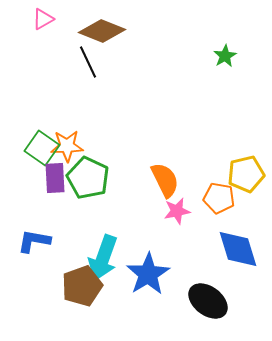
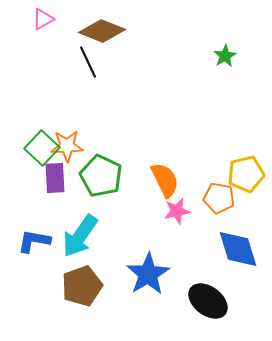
green square: rotated 8 degrees clockwise
green pentagon: moved 13 px right, 2 px up
cyan arrow: moved 23 px left, 22 px up; rotated 15 degrees clockwise
